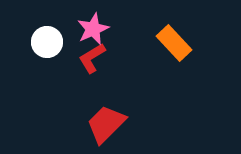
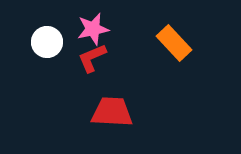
pink star: rotated 12 degrees clockwise
red L-shape: rotated 8 degrees clockwise
red trapezoid: moved 6 px right, 12 px up; rotated 48 degrees clockwise
